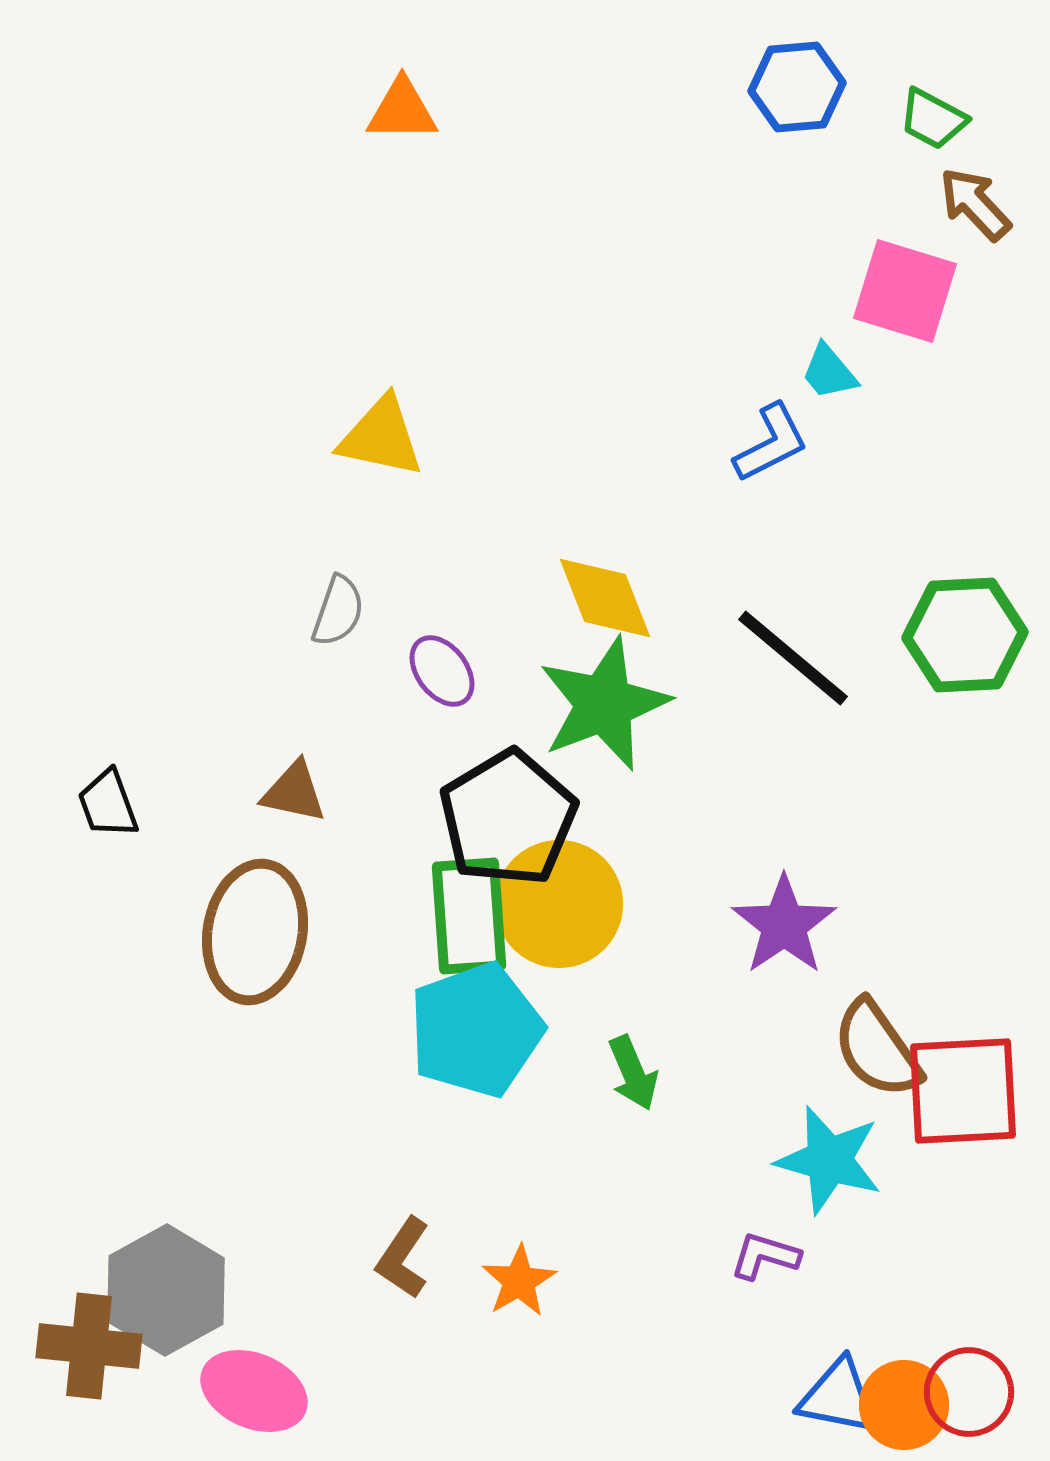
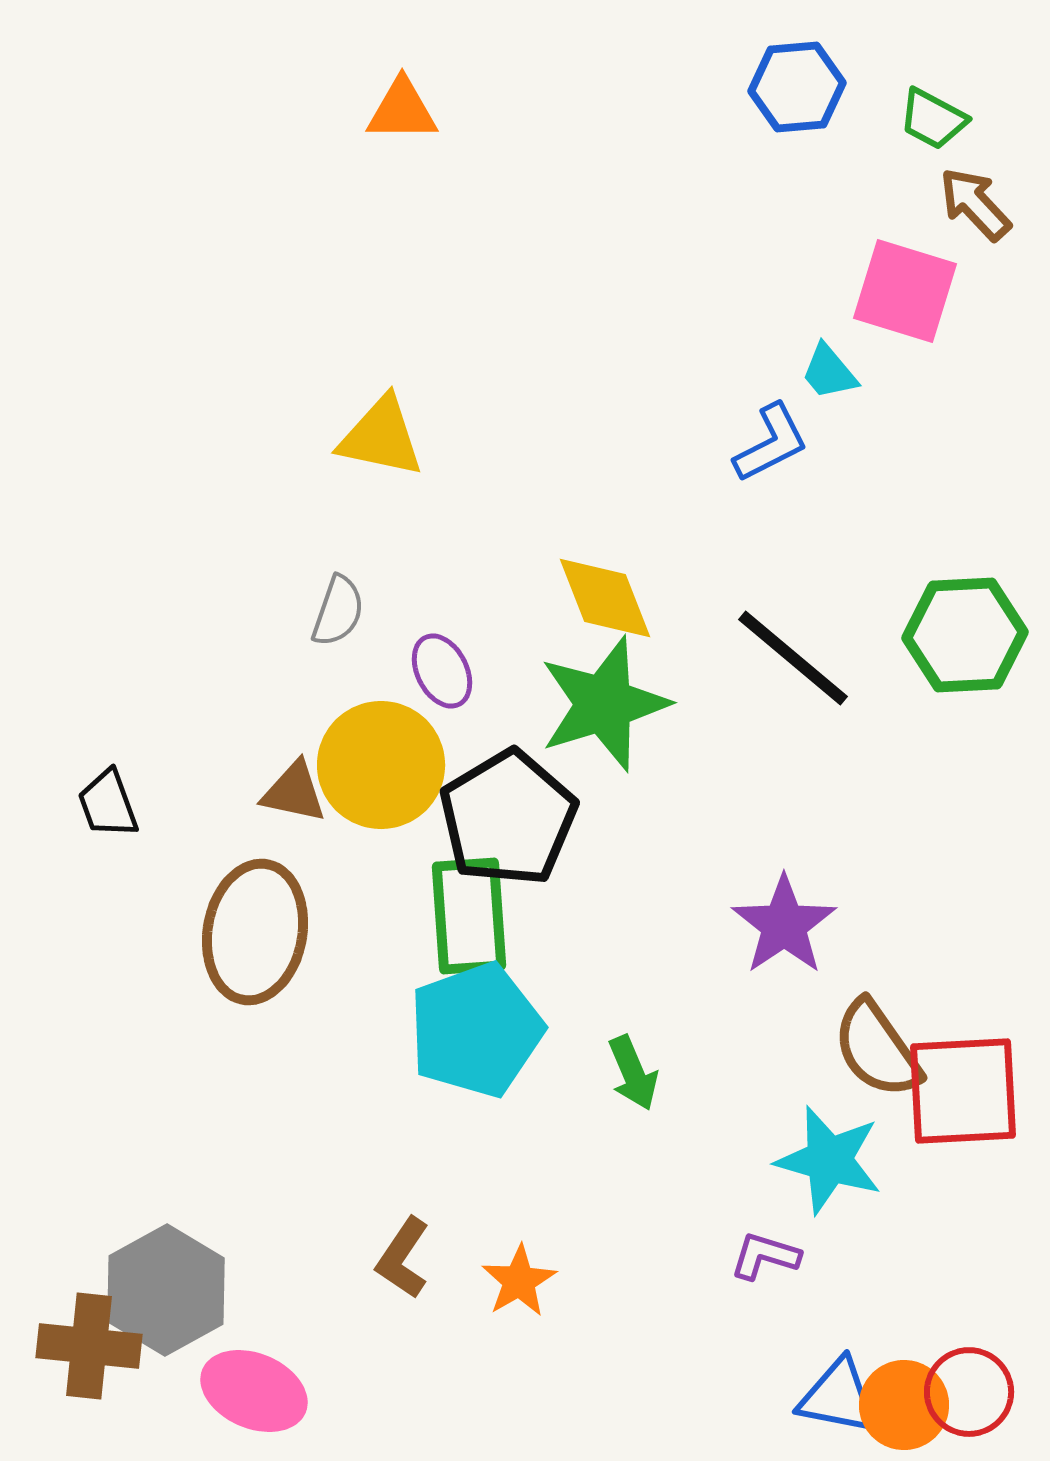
purple ellipse: rotated 10 degrees clockwise
green star: rotated 4 degrees clockwise
yellow circle: moved 178 px left, 139 px up
